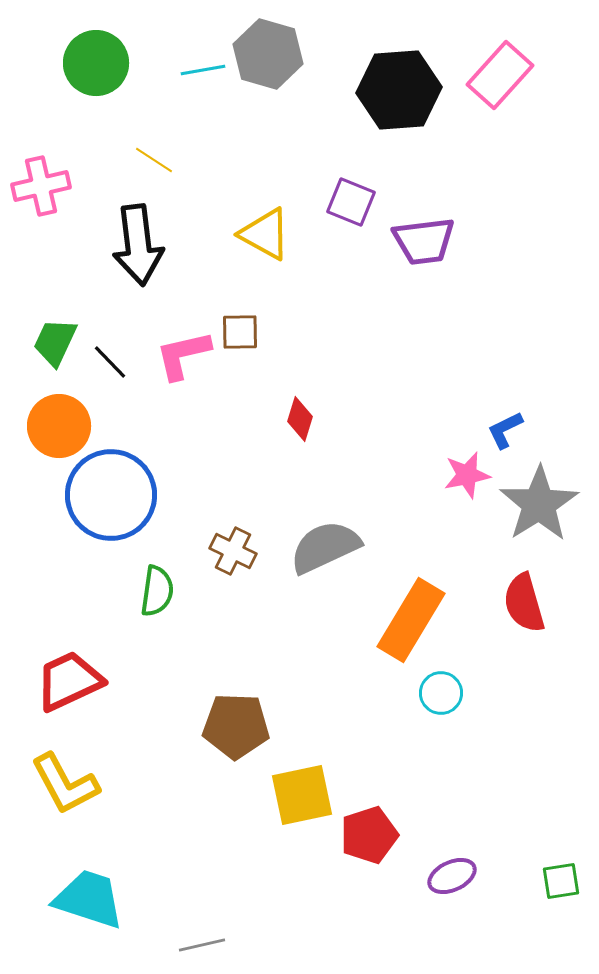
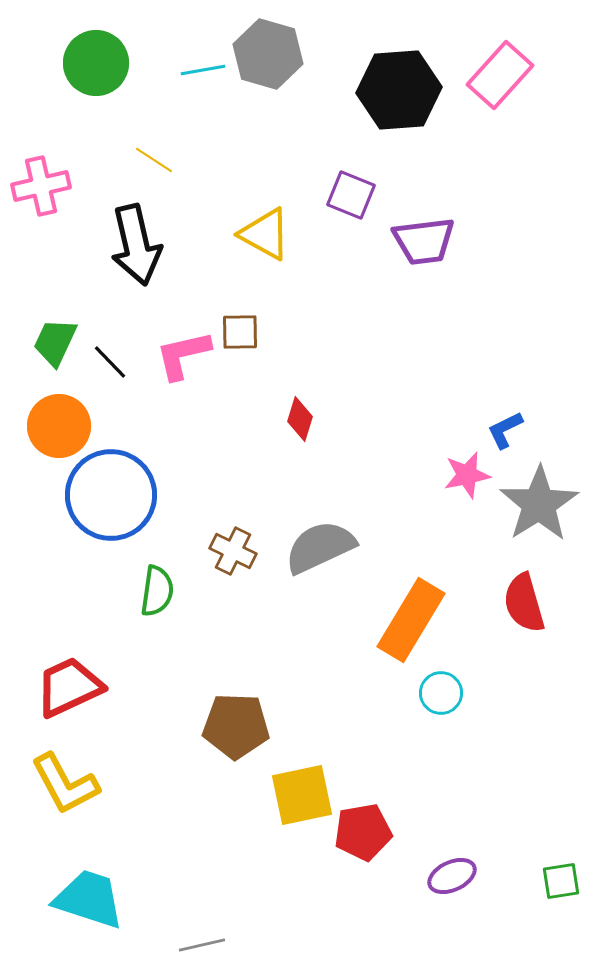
purple square: moved 7 px up
black arrow: moved 2 px left; rotated 6 degrees counterclockwise
gray semicircle: moved 5 px left
red trapezoid: moved 6 px down
red pentagon: moved 6 px left, 3 px up; rotated 8 degrees clockwise
